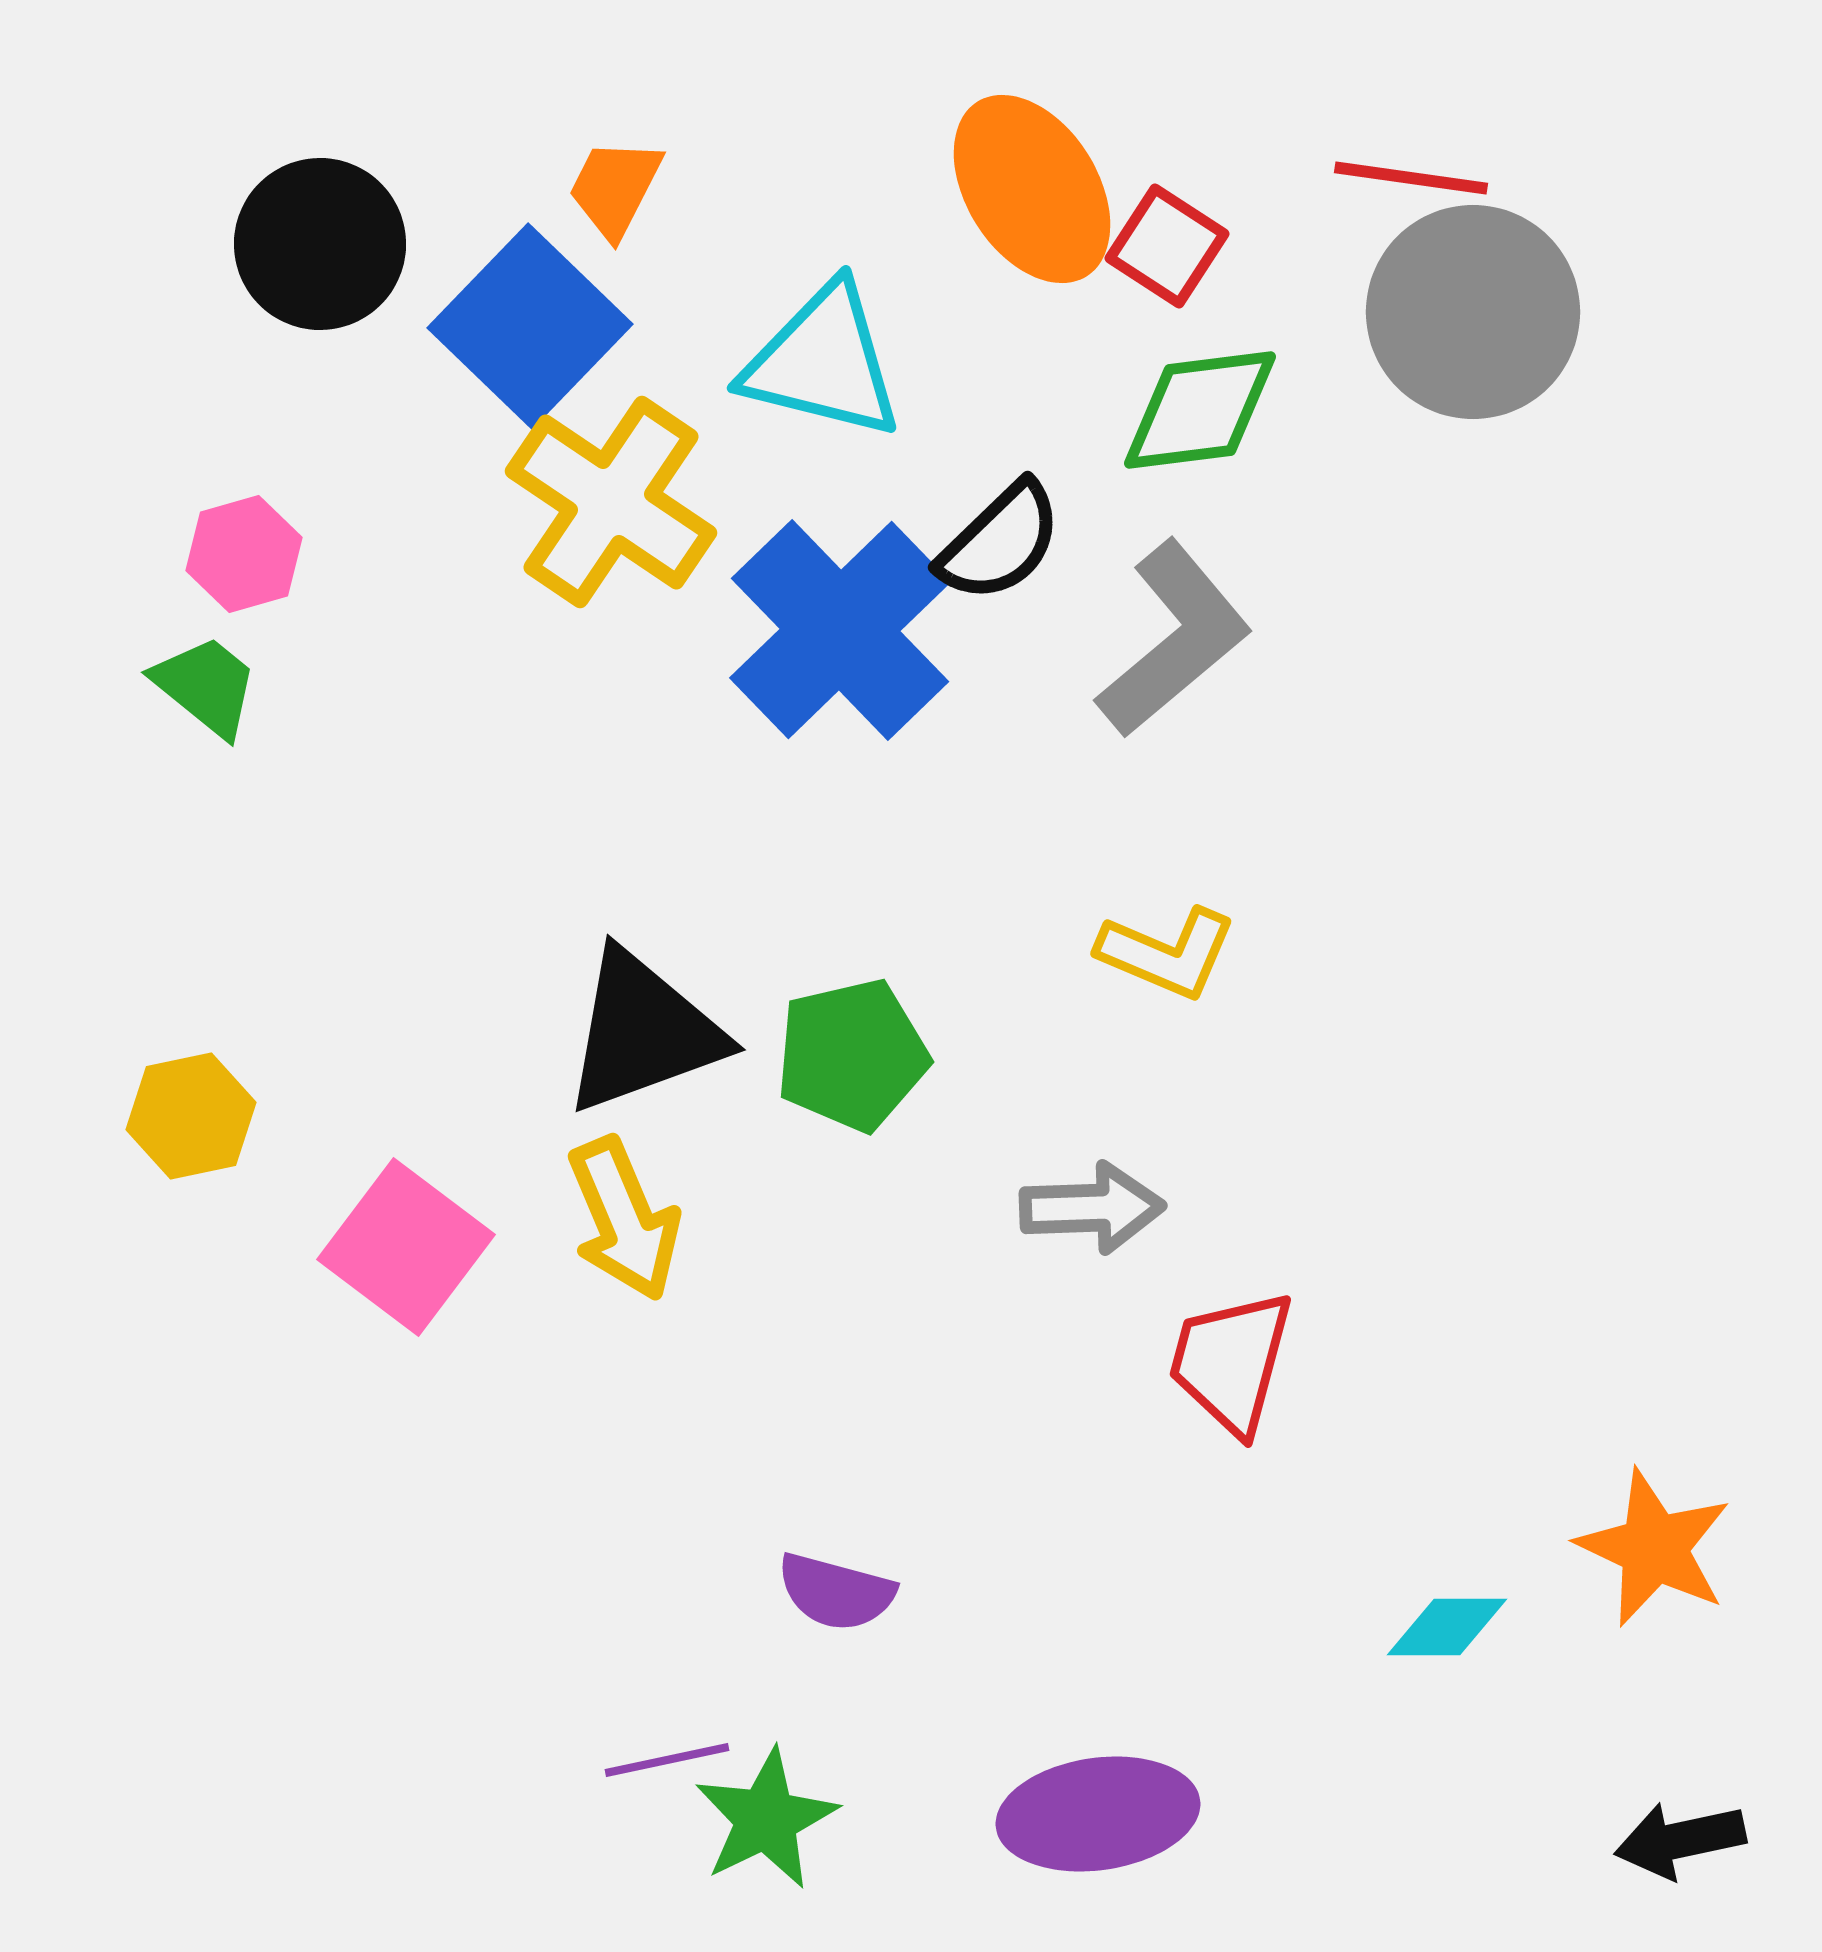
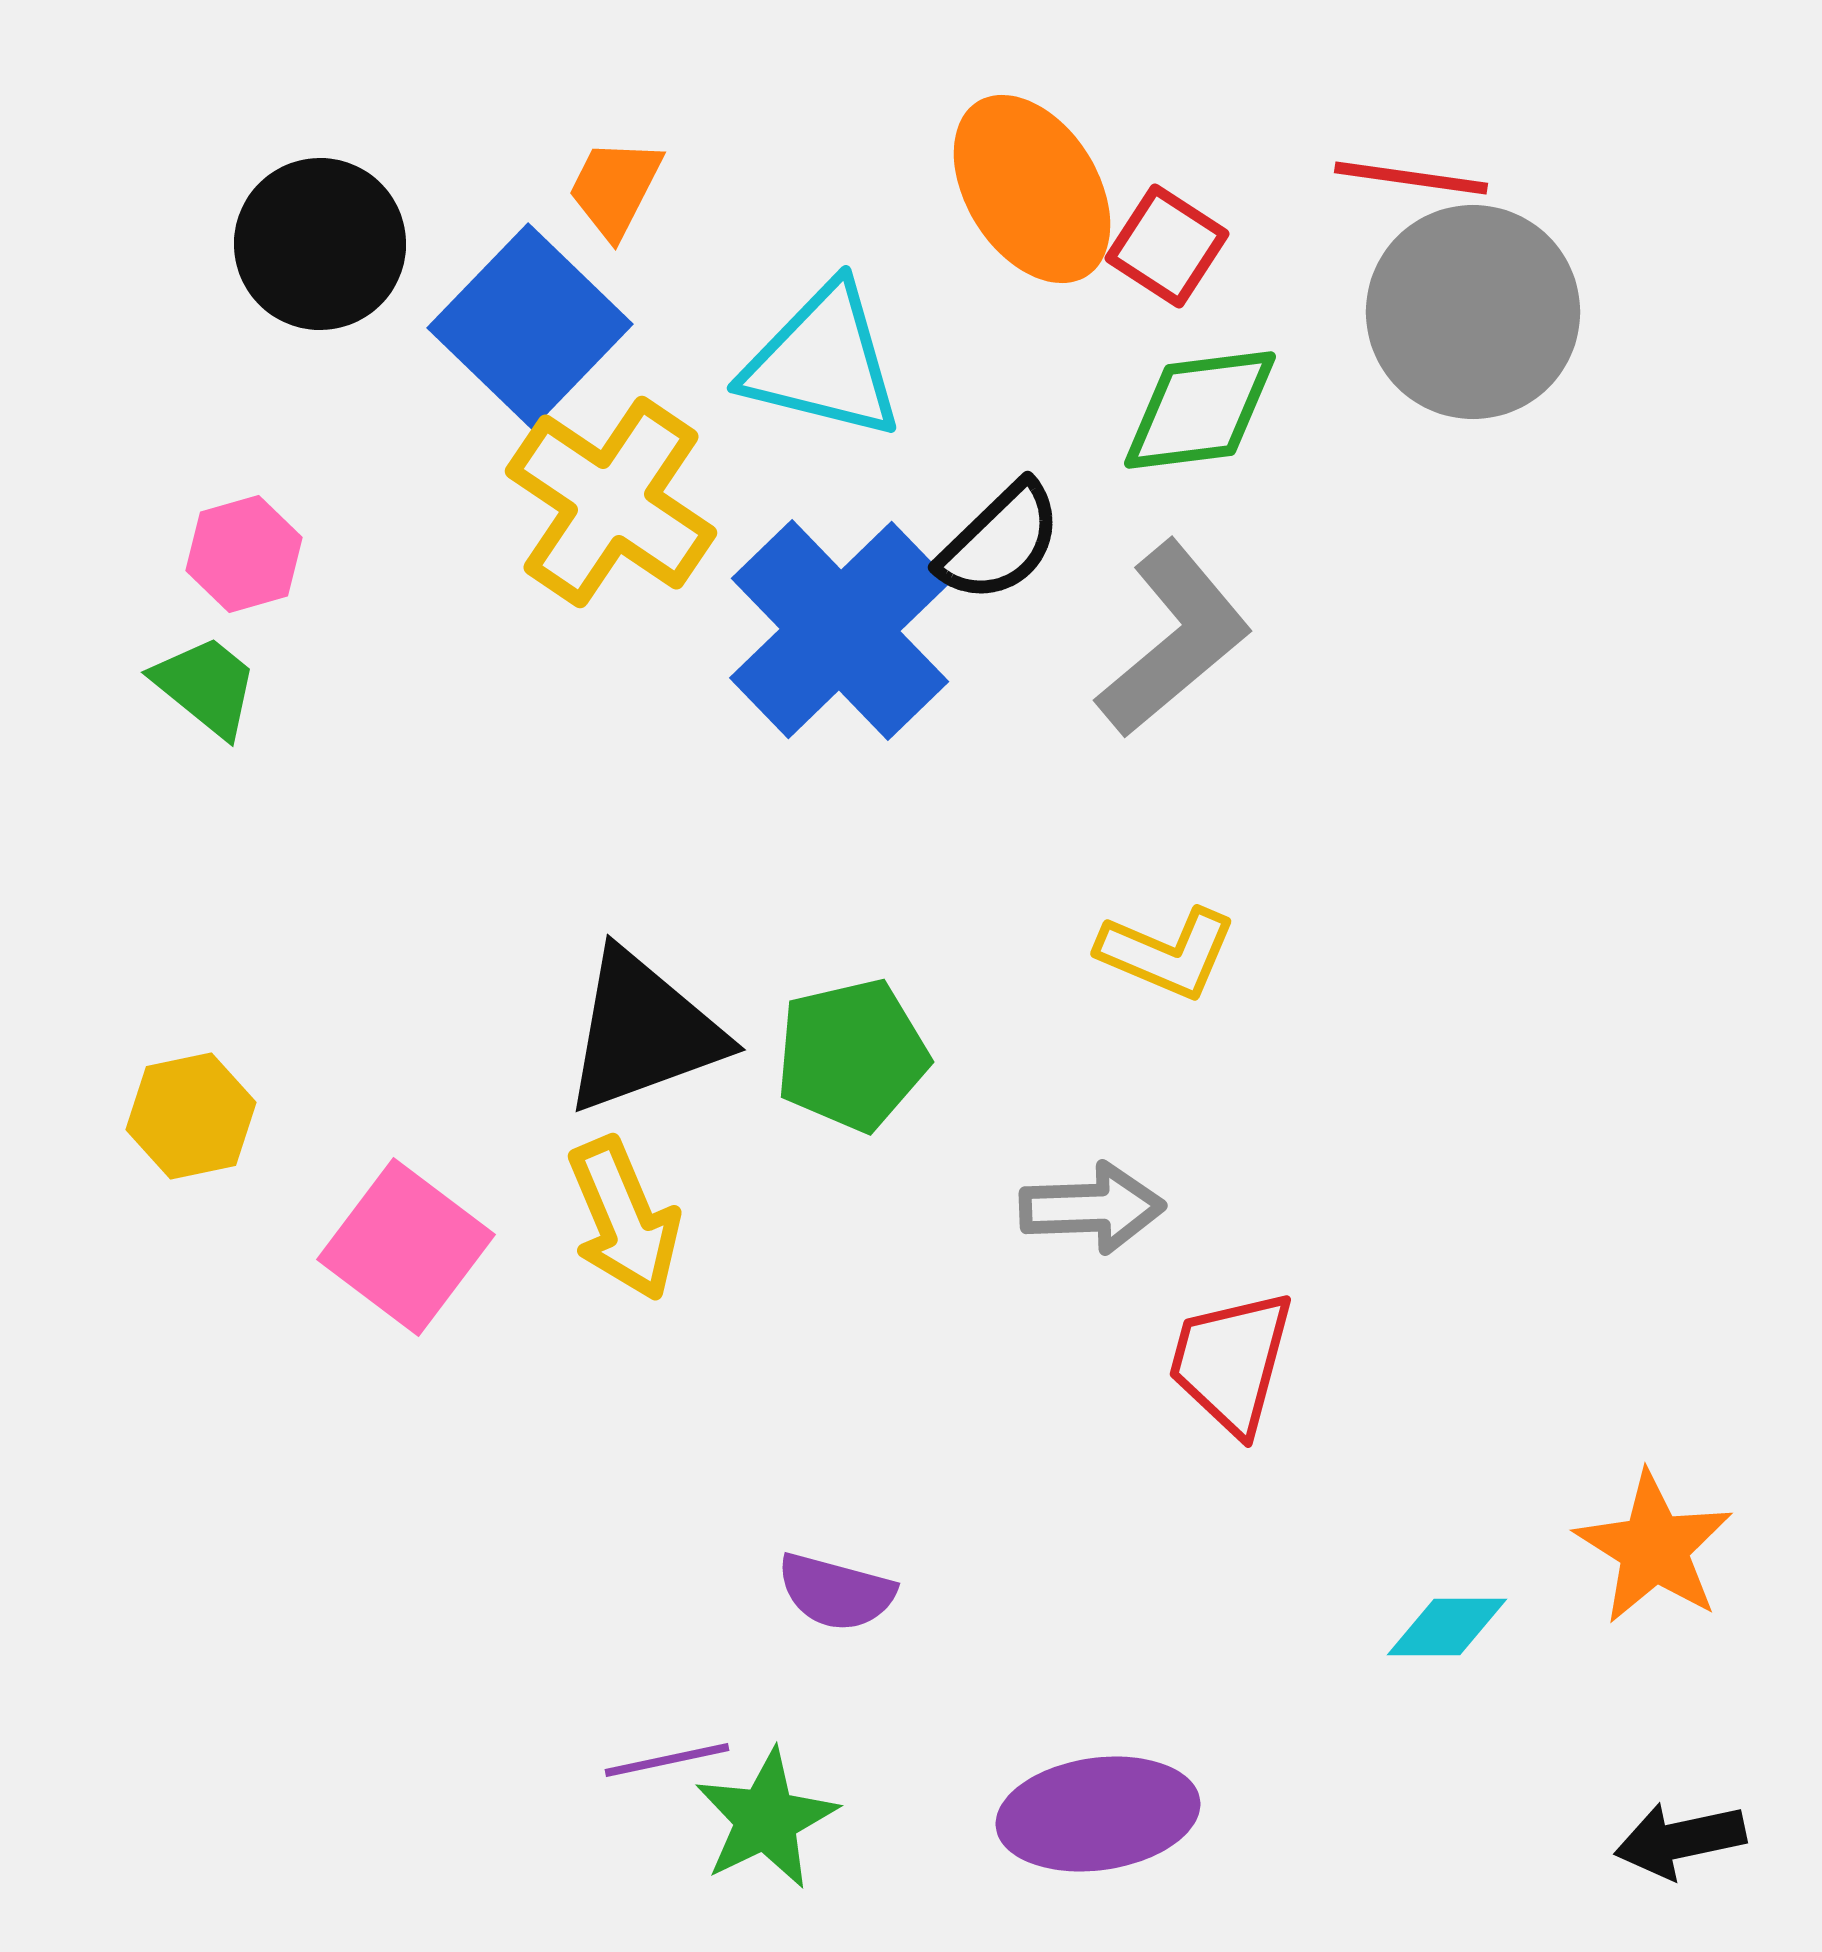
orange star: rotated 7 degrees clockwise
